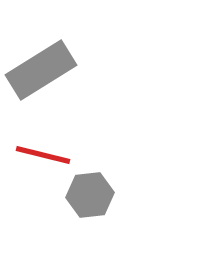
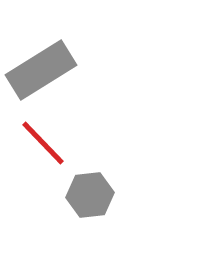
red line: moved 12 px up; rotated 32 degrees clockwise
